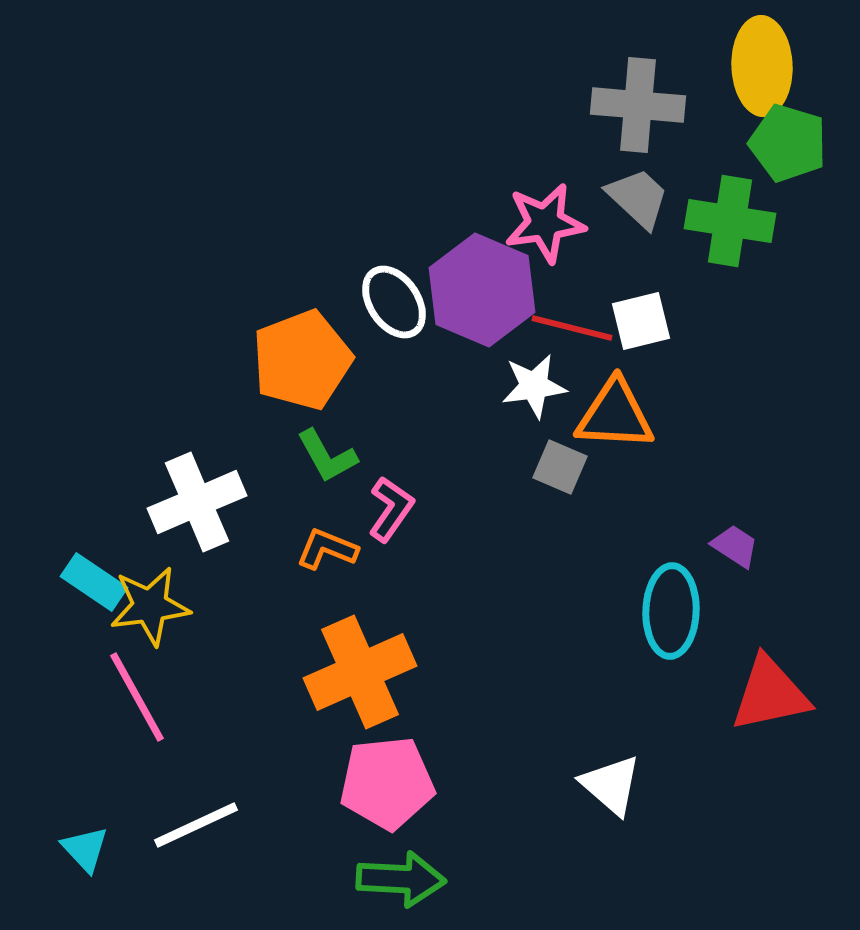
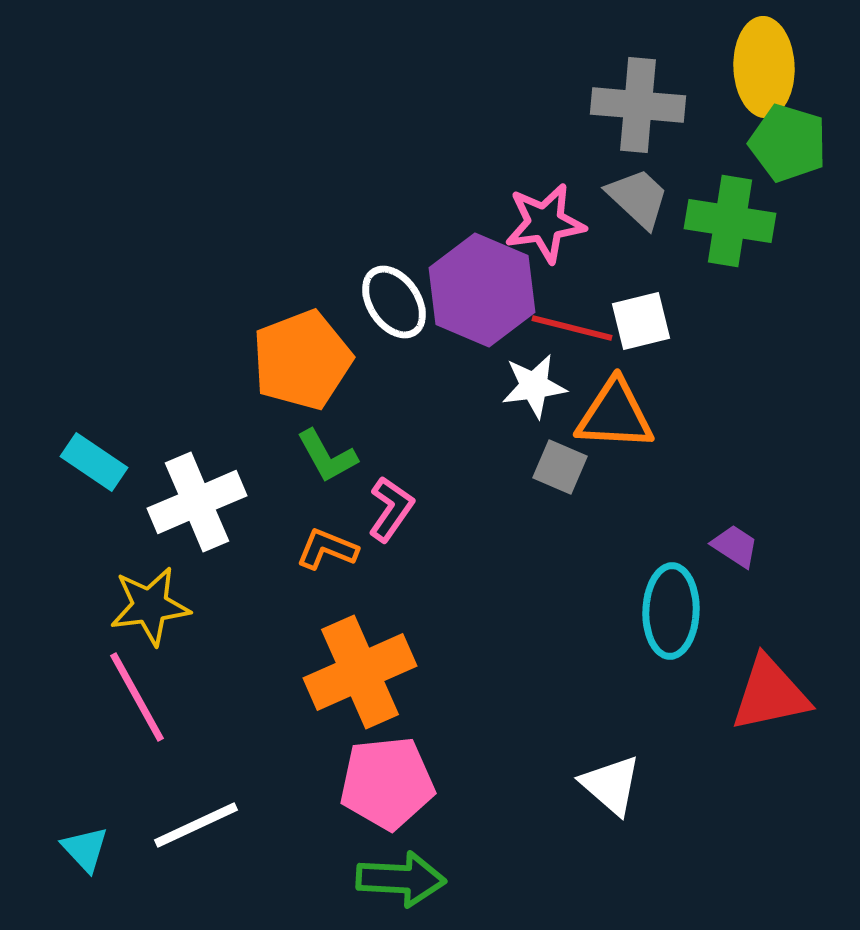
yellow ellipse: moved 2 px right, 1 px down
cyan rectangle: moved 120 px up
